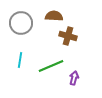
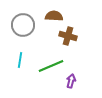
gray circle: moved 2 px right, 2 px down
purple arrow: moved 3 px left, 3 px down
